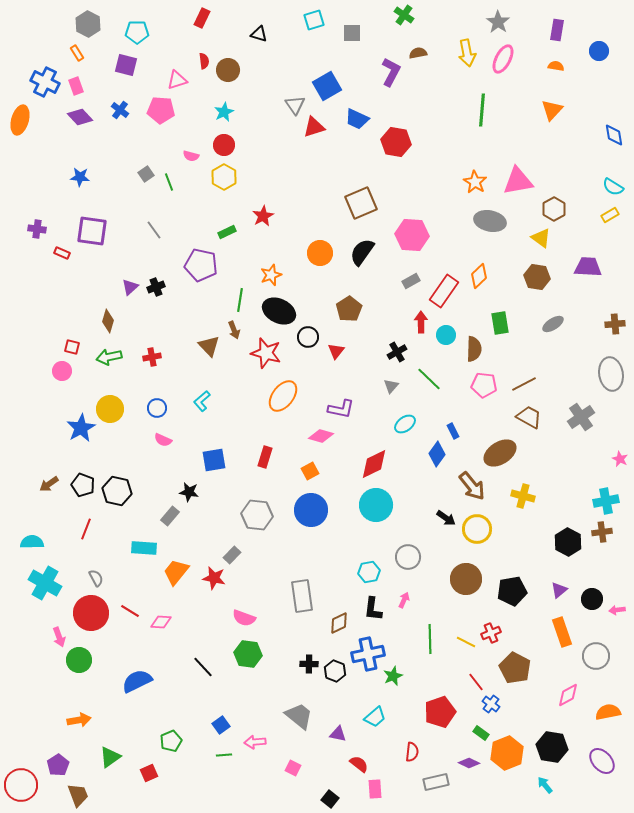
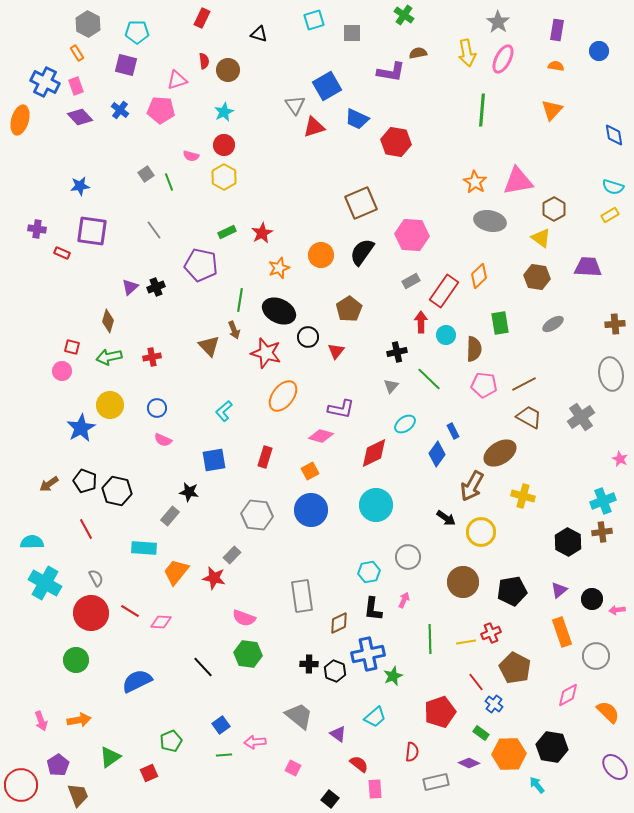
purple L-shape at (391, 72): rotated 72 degrees clockwise
blue star at (80, 177): moved 9 px down; rotated 12 degrees counterclockwise
cyan semicircle at (613, 187): rotated 15 degrees counterclockwise
red star at (263, 216): moved 1 px left, 17 px down
orange circle at (320, 253): moved 1 px right, 2 px down
orange star at (271, 275): moved 8 px right, 7 px up
black cross at (397, 352): rotated 18 degrees clockwise
cyan L-shape at (202, 401): moved 22 px right, 10 px down
yellow circle at (110, 409): moved 4 px up
red diamond at (374, 464): moved 11 px up
black pentagon at (83, 485): moved 2 px right, 4 px up
brown arrow at (472, 486): rotated 68 degrees clockwise
cyan cross at (606, 501): moved 3 px left; rotated 10 degrees counterclockwise
red line at (86, 529): rotated 50 degrees counterclockwise
yellow circle at (477, 529): moved 4 px right, 3 px down
brown circle at (466, 579): moved 3 px left, 3 px down
pink arrow at (59, 637): moved 18 px left, 84 px down
yellow line at (466, 642): rotated 36 degrees counterclockwise
green circle at (79, 660): moved 3 px left
blue cross at (491, 704): moved 3 px right
orange semicircle at (608, 712): rotated 55 degrees clockwise
purple triangle at (338, 734): rotated 24 degrees clockwise
orange hexagon at (507, 753): moved 2 px right, 1 px down; rotated 20 degrees clockwise
purple ellipse at (602, 761): moved 13 px right, 6 px down
cyan arrow at (545, 785): moved 8 px left
